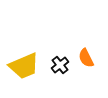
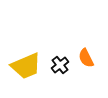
yellow trapezoid: moved 2 px right
